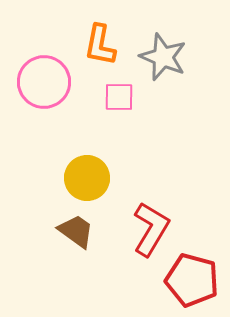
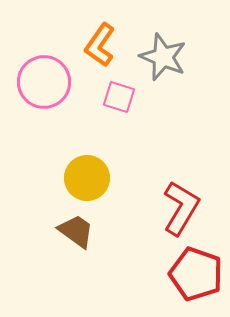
orange L-shape: rotated 24 degrees clockwise
pink square: rotated 16 degrees clockwise
red L-shape: moved 30 px right, 21 px up
red pentagon: moved 4 px right, 6 px up; rotated 4 degrees clockwise
